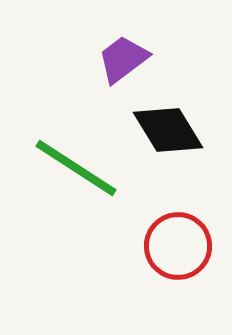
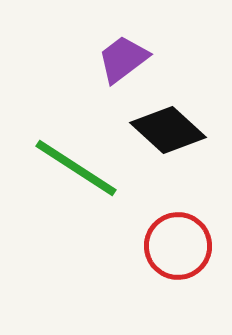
black diamond: rotated 16 degrees counterclockwise
